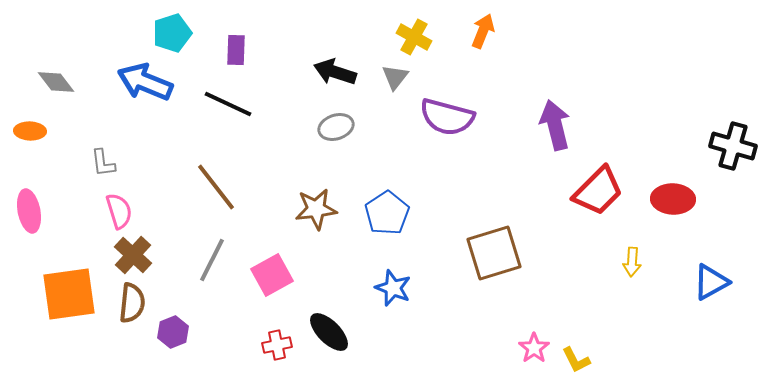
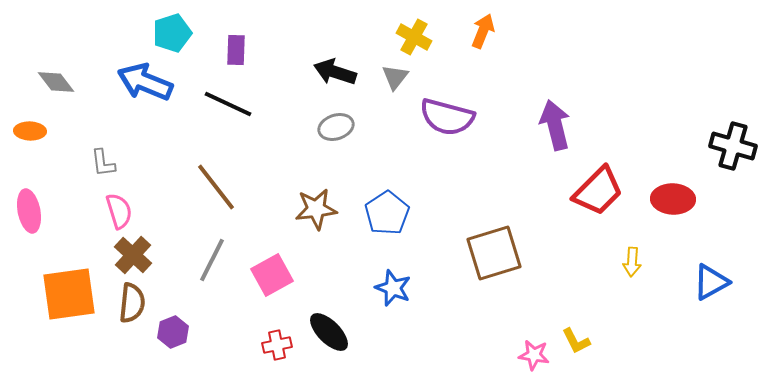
pink star: moved 7 px down; rotated 28 degrees counterclockwise
yellow L-shape: moved 19 px up
